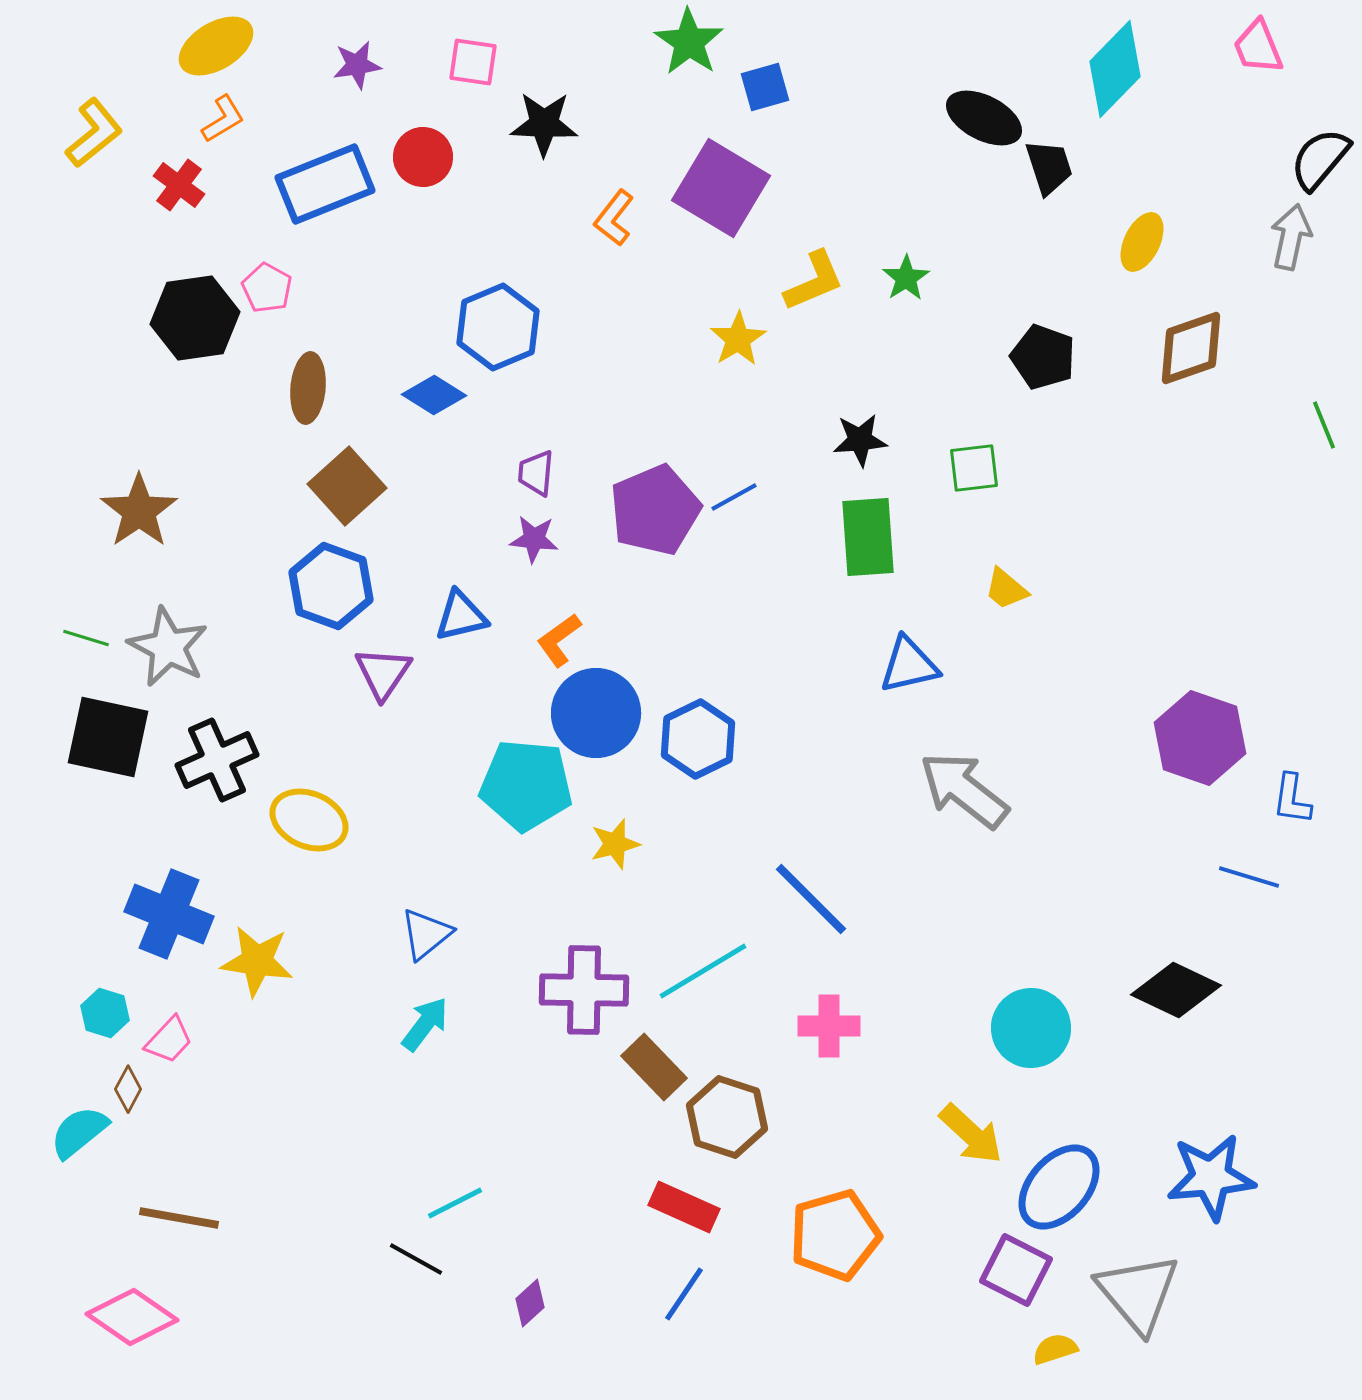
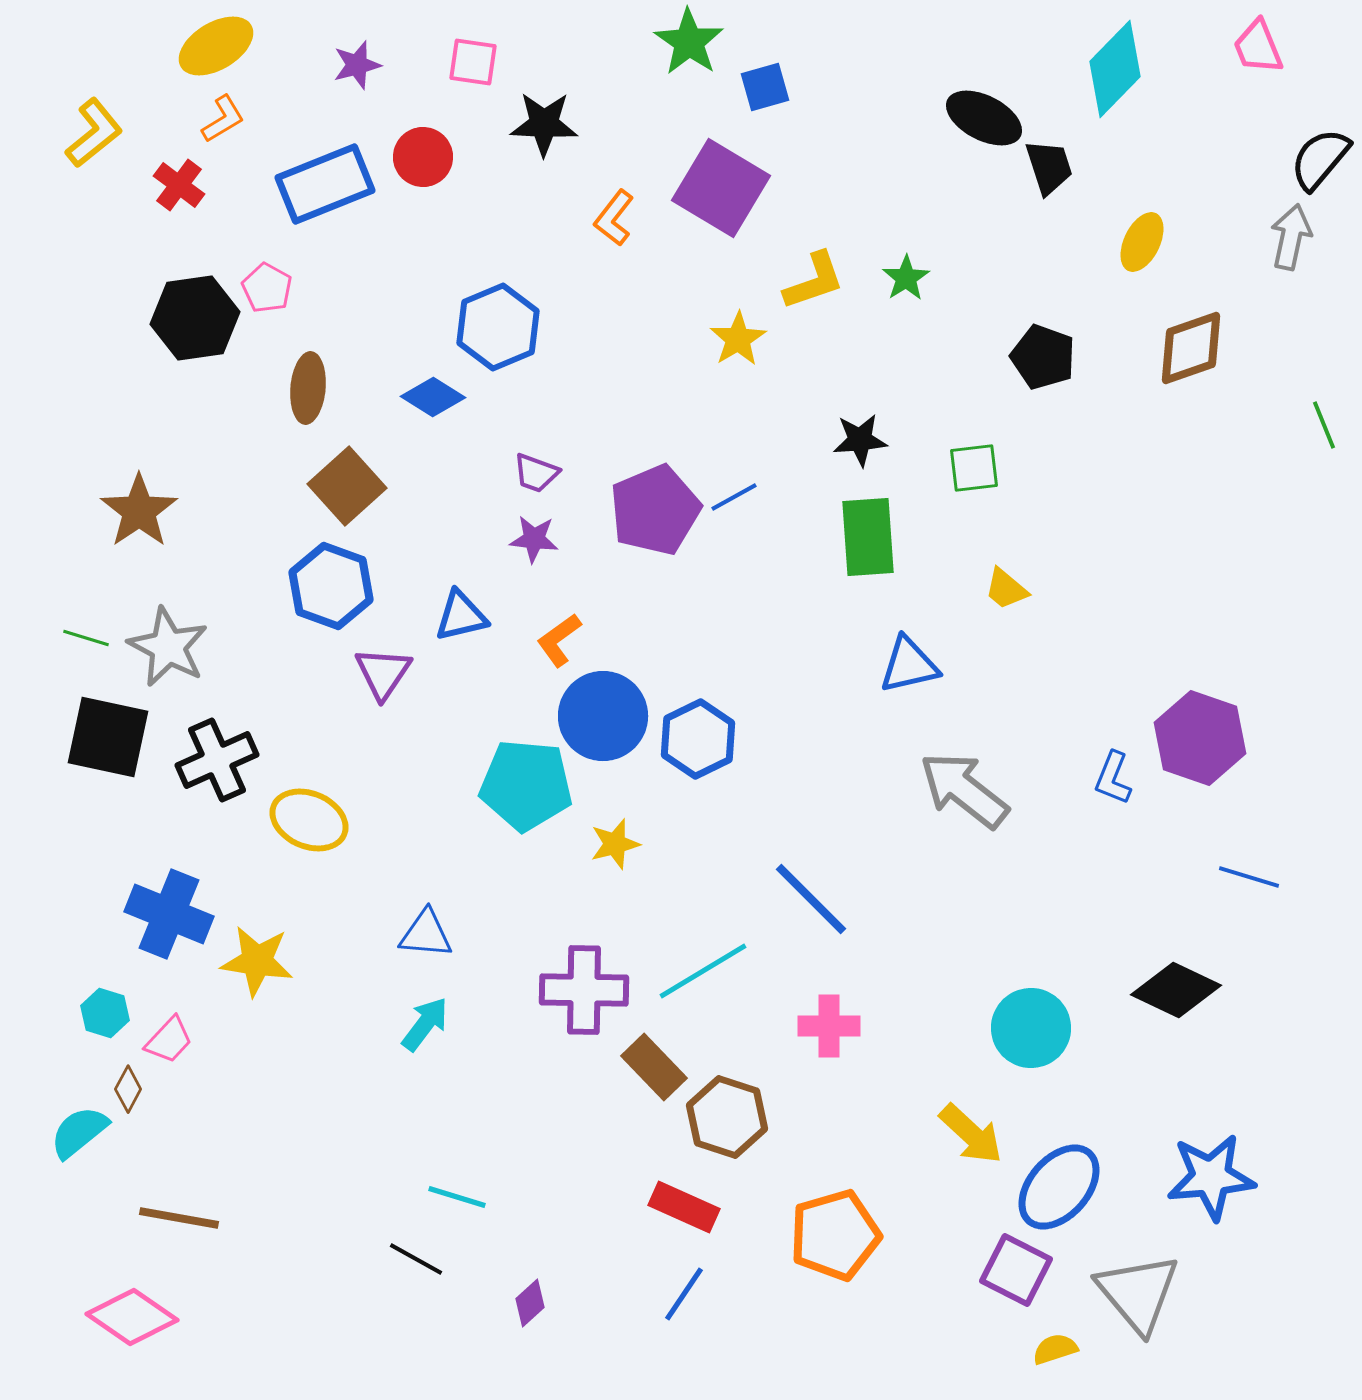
purple star at (357, 65): rotated 6 degrees counterclockwise
yellow L-shape at (814, 281): rotated 4 degrees clockwise
blue diamond at (434, 395): moved 1 px left, 2 px down
purple trapezoid at (536, 473): rotated 75 degrees counterclockwise
blue circle at (596, 713): moved 7 px right, 3 px down
blue L-shape at (1292, 799): moved 179 px left, 21 px up; rotated 14 degrees clockwise
blue triangle at (426, 934): rotated 44 degrees clockwise
cyan line at (455, 1203): moved 2 px right, 6 px up; rotated 44 degrees clockwise
